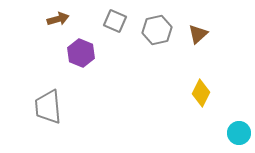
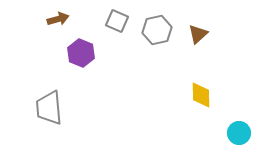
gray square: moved 2 px right
yellow diamond: moved 2 px down; rotated 28 degrees counterclockwise
gray trapezoid: moved 1 px right, 1 px down
